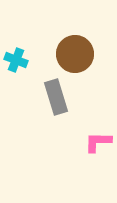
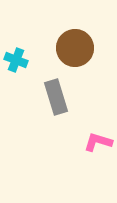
brown circle: moved 6 px up
pink L-shape: rotated 16 degrees clockwise
